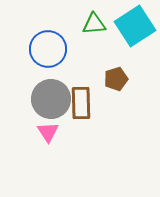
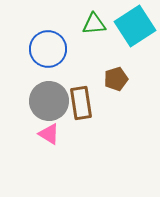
gray circle: moved 2 px left, 2 px down
brown rectangle: rotated 8 degrees counterclockwise
pink triangle: moved 1 px right, 2 px down; rotated 25 degrees counterclockwise
